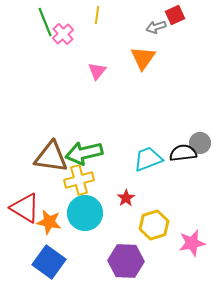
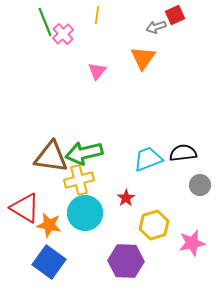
gray circle: moved 42 px down
orange star: moved 3 px down
